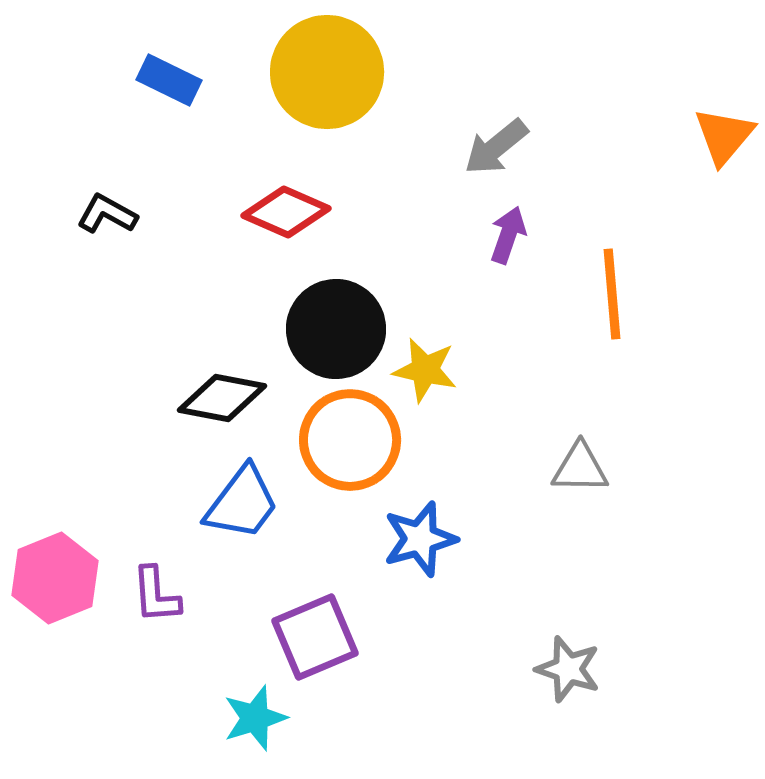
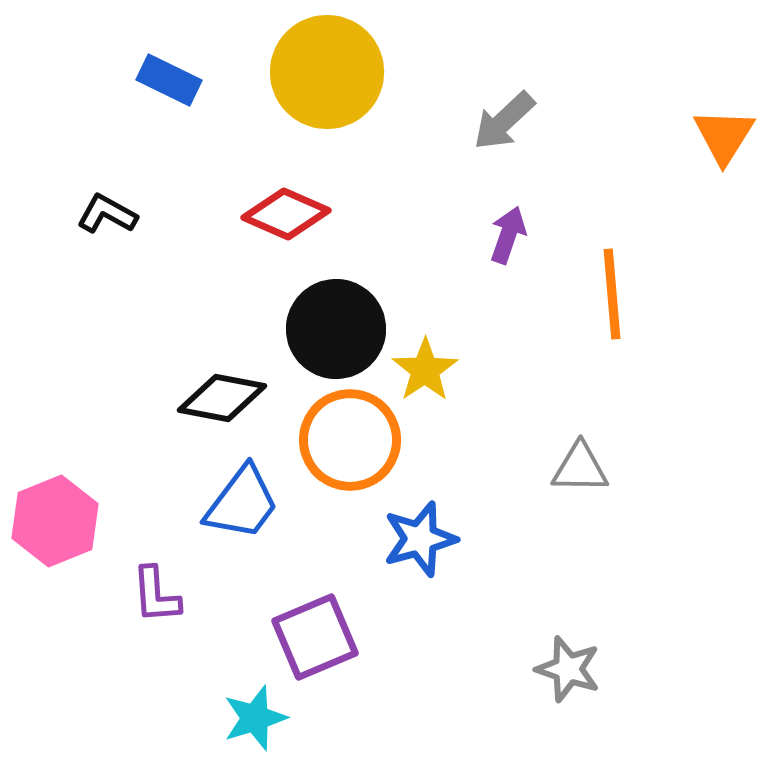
orange triangle: rotated 8 degrees counterclockwise
gray arrow: moved 8 px right, 26 px up; rotated 4 degrees counterclockwise
red diamond: moved 2 px down
yellow star: rotated 26 degrees clockwise
pink hexagon: moved 57 px up
